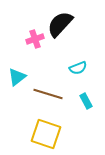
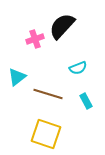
black semicircle: moved 2 px right, 2 px down
